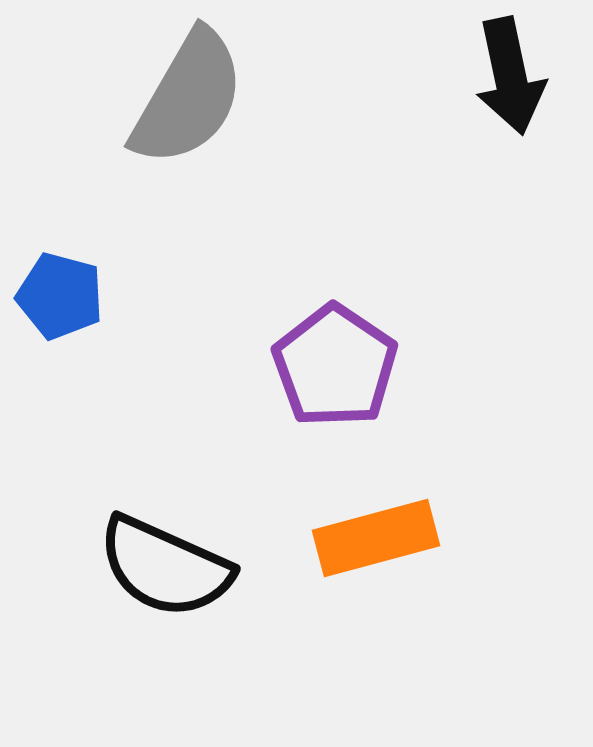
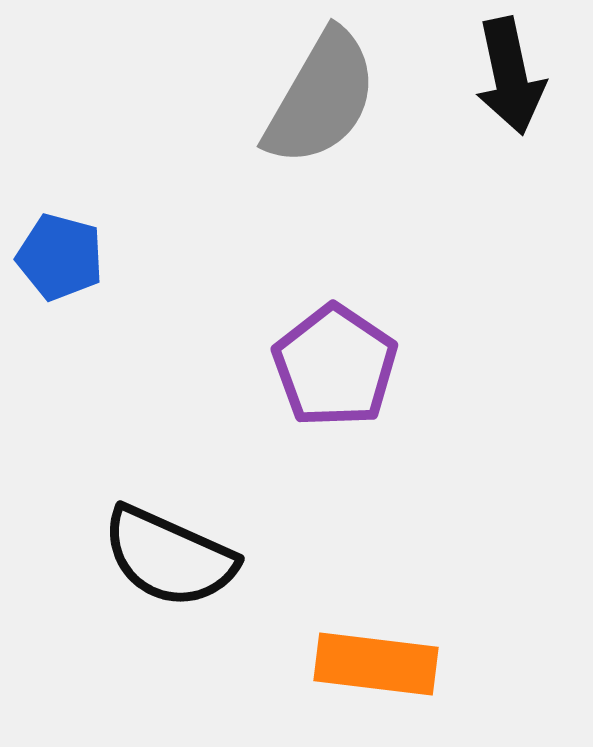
gray semicircle: moved 133 px right
blue pentagon: moved 39 px up
orange rectangle: moved 126 px down; rotated 22 degrees clockwise
black semicircle: moved 4 px right, 10 px up
